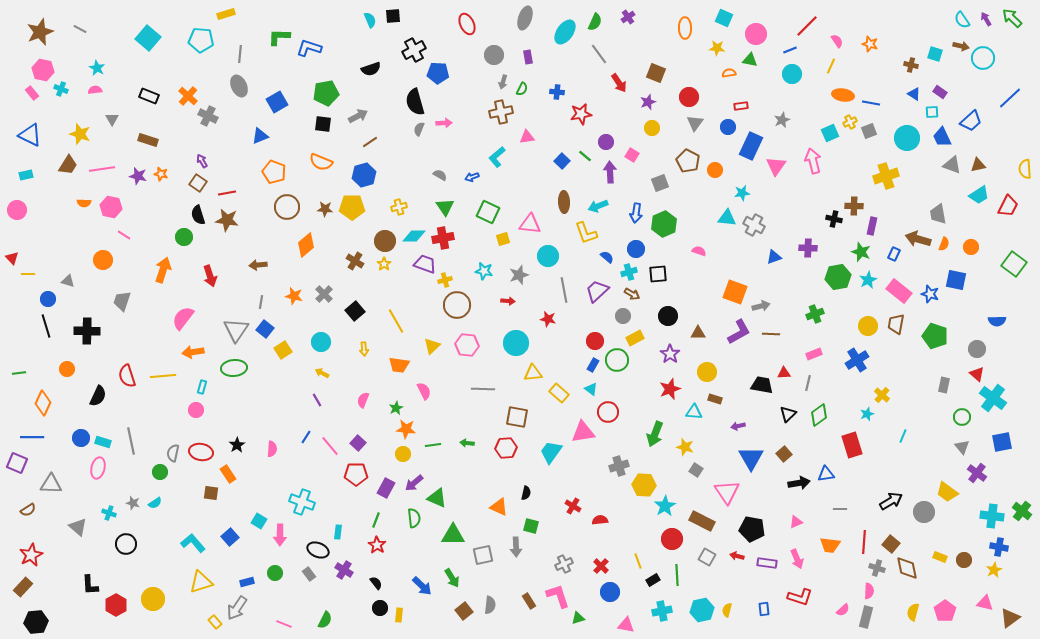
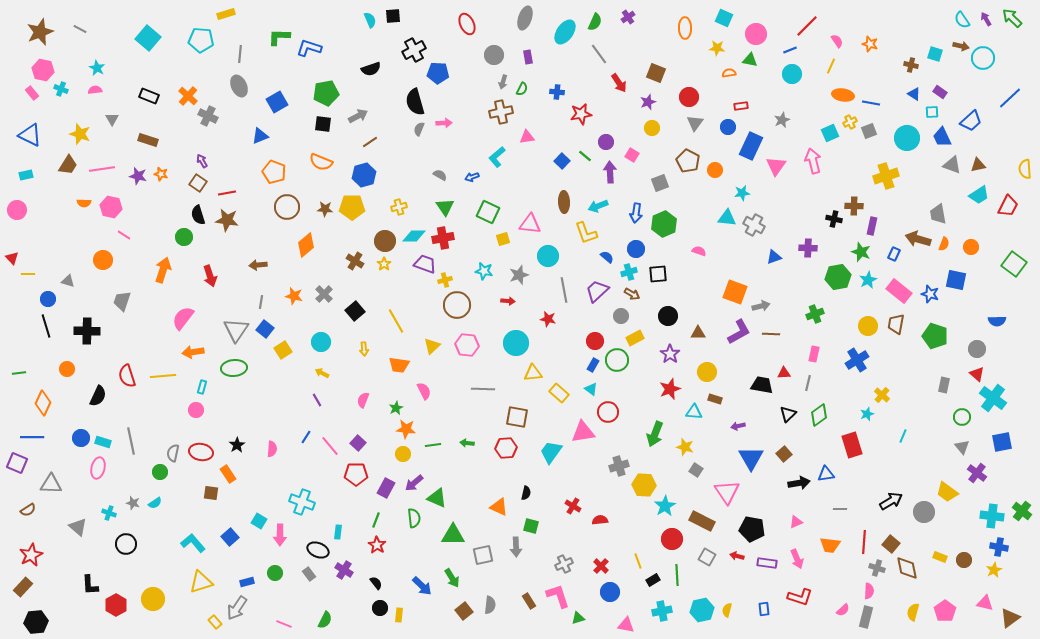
gray circle at (623, 316): moved 2 px left
pink rectangle at (814, 354): rotated 56 degrees counterclockwise
